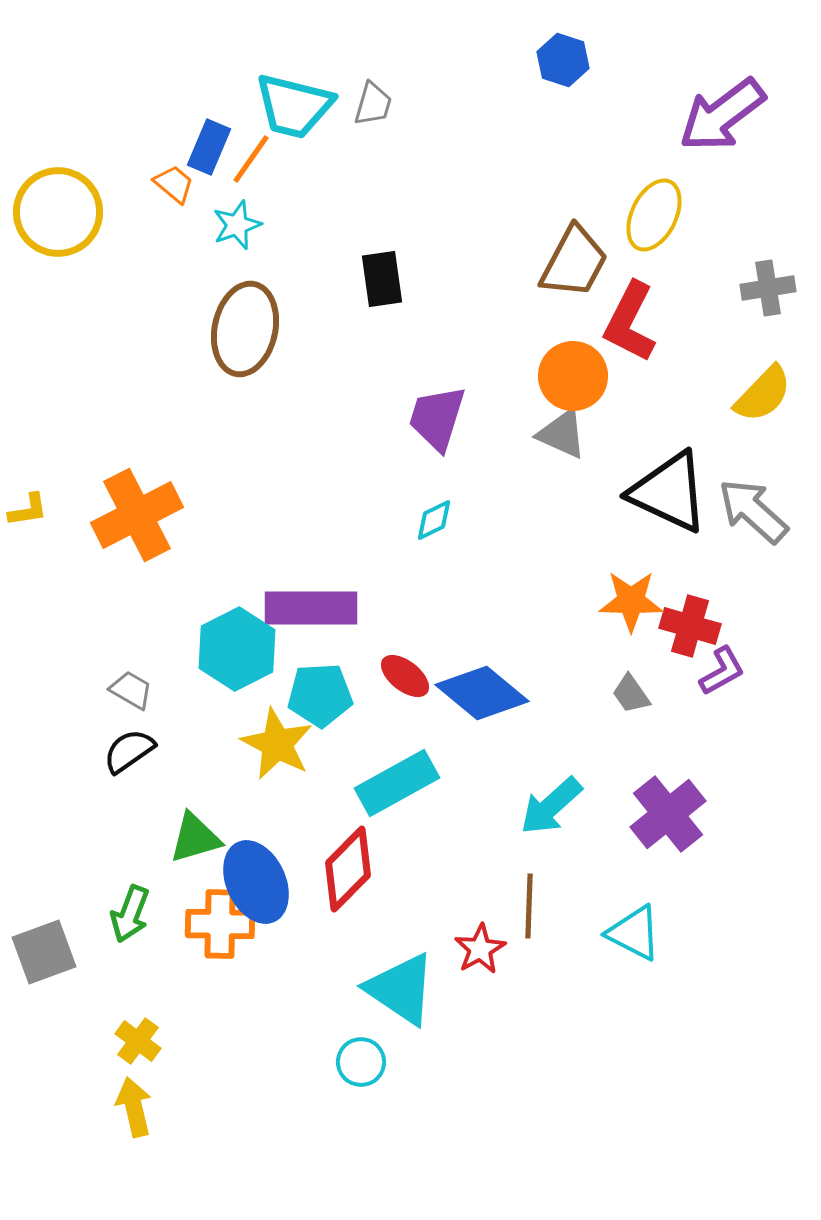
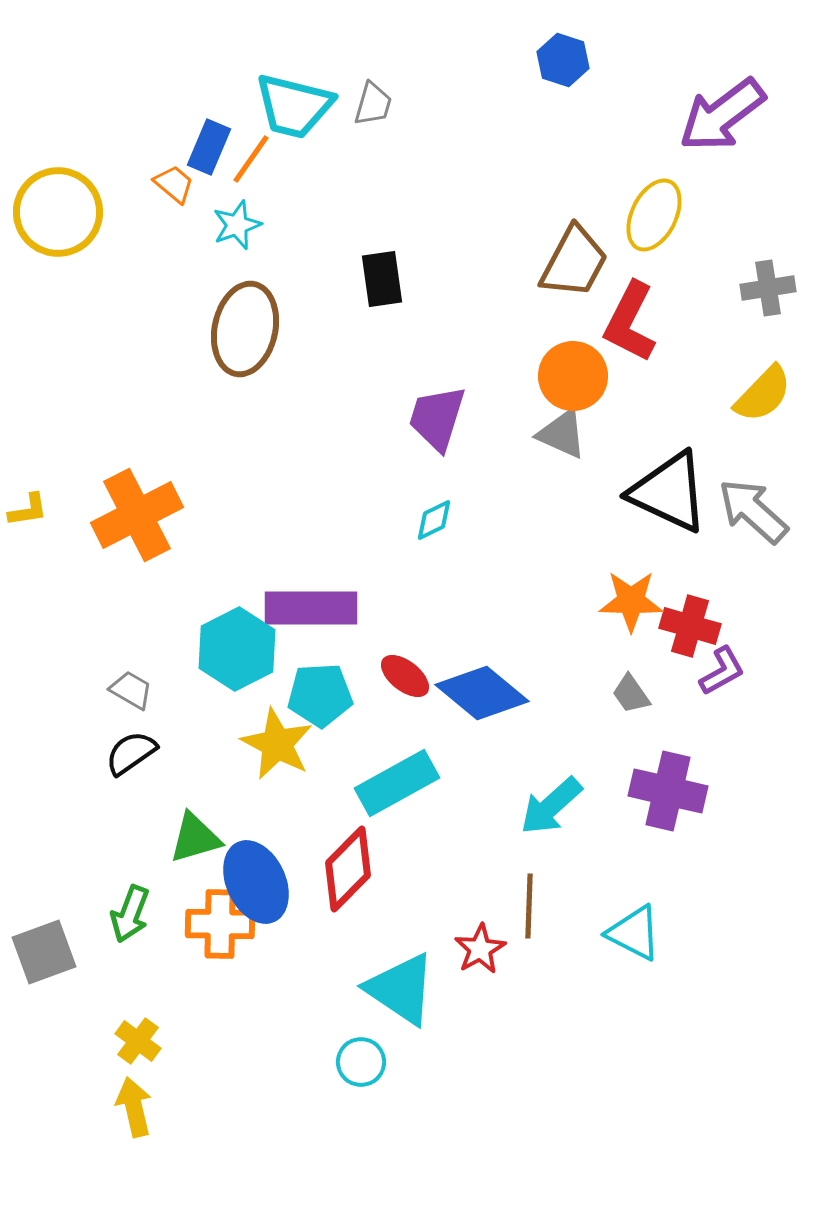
black semicircle at (129, 751): moved 2 px right, 2 px down
purple cross at (668, 814): moved 23 px up; rotated 38 degrees counterclockwise
